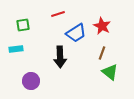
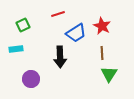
green square: rotated 16 degrees counterclockwise
brown line: rotated 24 degrees counterclockwise
green triangle: moved 1 px left, 2 px down; rotated 24 degrees clockwise
purple circle: moved 2 px up
